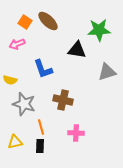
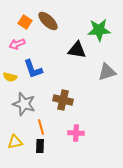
blue L-shape: moved 10 px left
yellow semicircle: moved 3 px up
